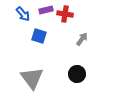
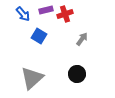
red cross: rotated 28 degrees counterclockwise
blue square: rotated 14 degrees clockwise
gray triangle: rotated 25 degrees clockwise
